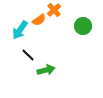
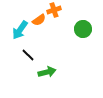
orange cross: rotated 24 degrees clockwise
green circle: moved 3 px down
green arrow: moved 1 px right, 2 px down
